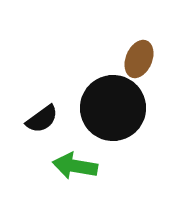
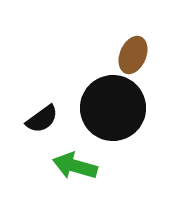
brown ellipse: moved 6 px left, 4 px up
green arrow: rotated 6 degrees clockwise
